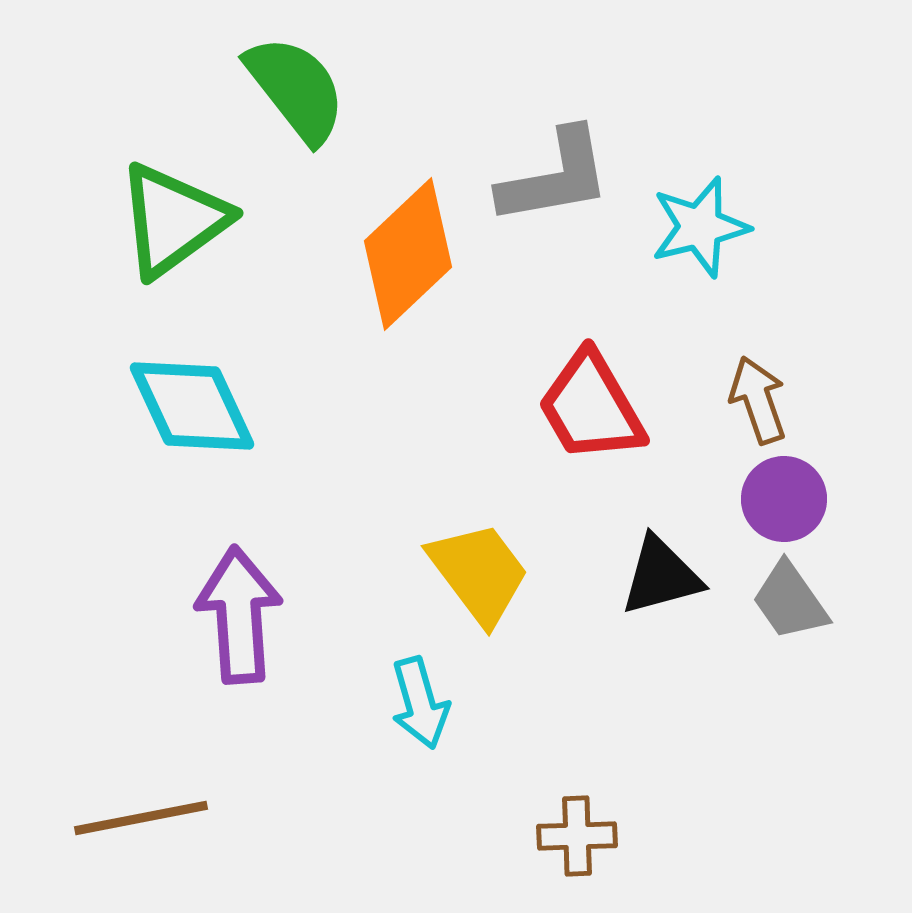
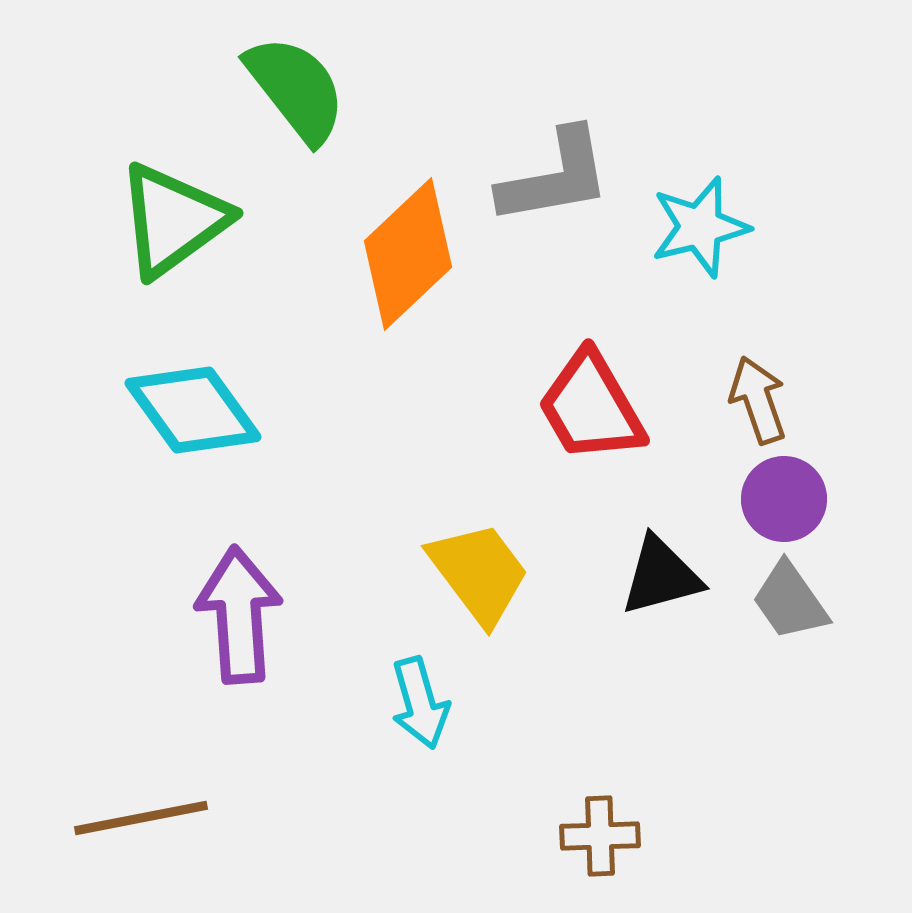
cyan diamond: moved 1 px right, 4 px down; rotated 11 degrees counterclockwise
brown cross: moved 23 px right
